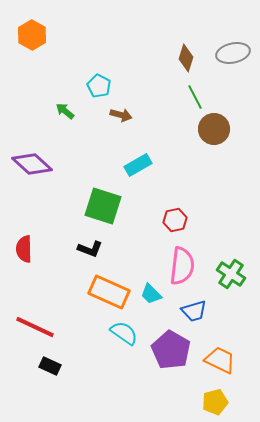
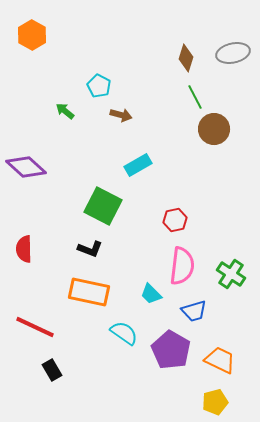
purple diamond: moved 6 px left, 3 px down
green square: rotated 9 degrees clockwise
orange rectangle: moved 20 px left; rotated 12 degrees counterclockwise
black rectangle: moved 2 px right, 4 px down; rotated 35 degrees clockwise
